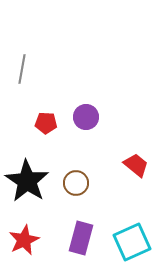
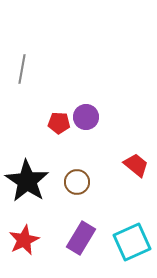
red pentagon: moved 13 px right
brown circle: moved 1 px right, 1 px up
purple rectangle: rotated 16 degrees clockwise
